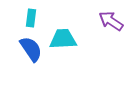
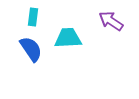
cyan rectangle: moved 2 px right, 1 px up
cyan trapezoid: moved 5 px right, 1 px up
